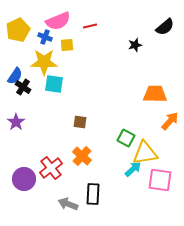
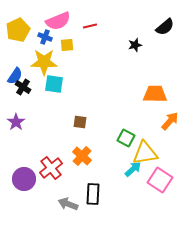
pink square: rotated 25 degrees clockwise
